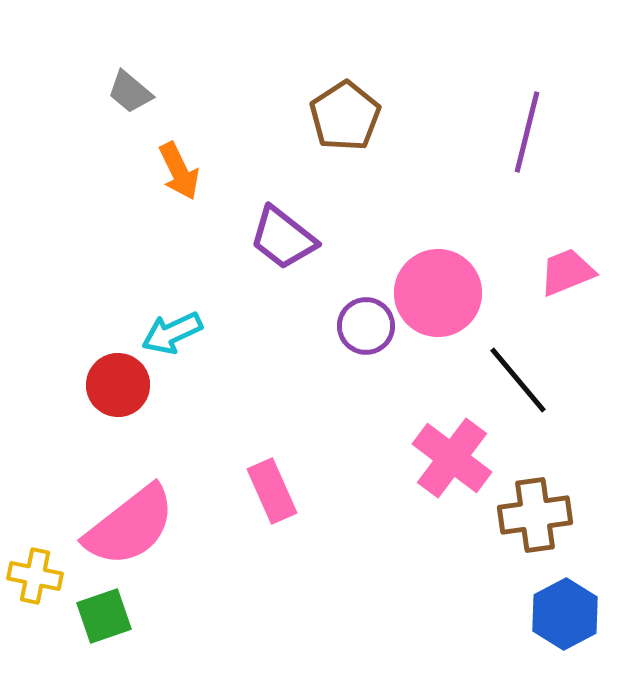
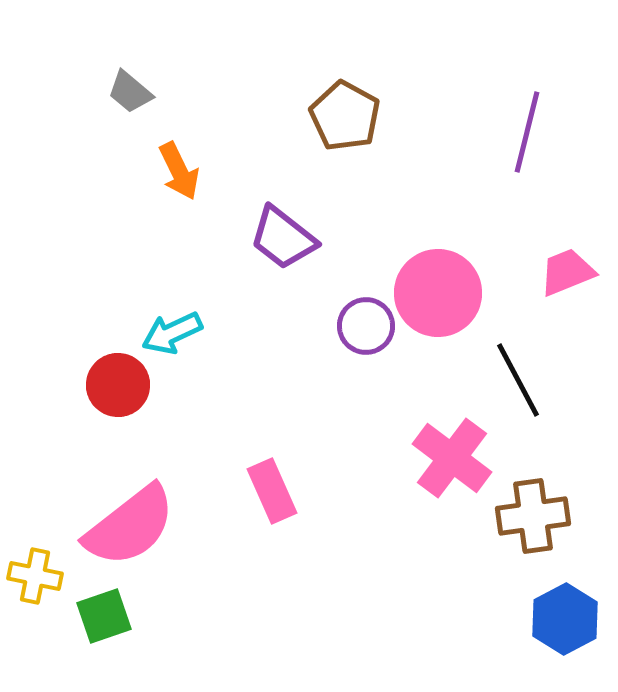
brown pentagon: rotated 10 degrees counterclockwise
black line: rotated 12 degrees clockwise
brown cross: moved 2 px left, 1 px down
blue hexagon: moved 5 px down
